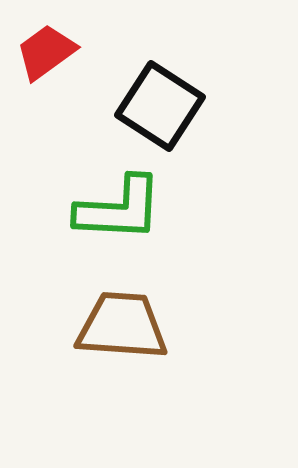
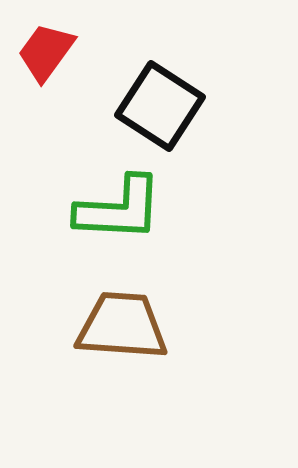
red trapezoid: rotated 18 degrees counterclockwise
